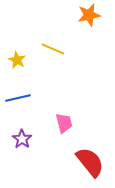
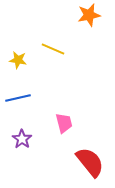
yellow star: moved 1 px right; rotated 18 degrees counterclockwise
